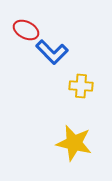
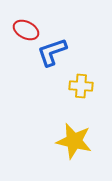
blue L-shape: rotated 116 degrees clockwise
yellow star: moved 2 px up
